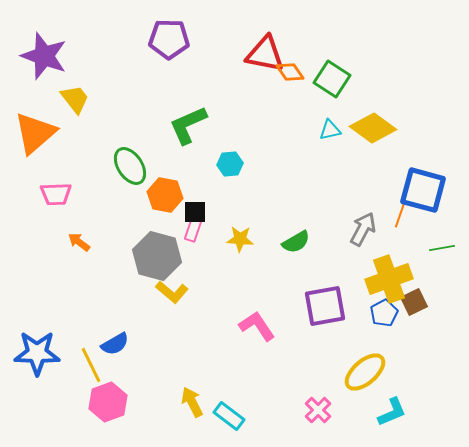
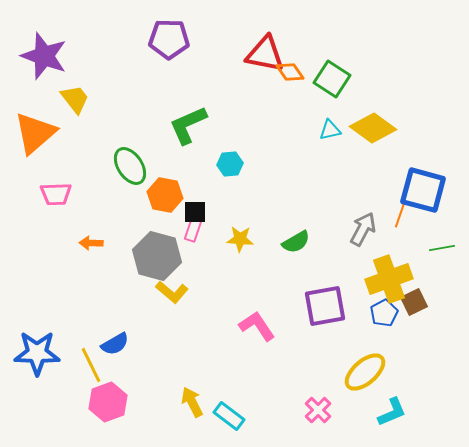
orange arrow: moved 12 px right, 1 px down; rotated 35 degrees counterclockwise
